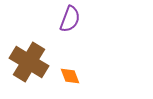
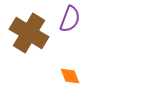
brown cross: moved 29 px up
